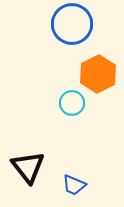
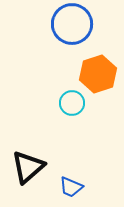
orange hexagon: rotated 9 degrees clockwise
black triangle: rotated 27 degrees clockwise
blue trapezoid: moved 3 px left, 2 px down
